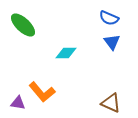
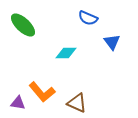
blue semicircle: moved 21 px left
brown triangle: moved 34 px left
